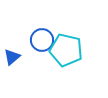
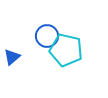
blue circle: moved 5 px right, 4 px up
